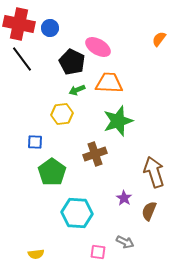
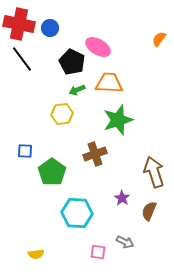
green star: moved 1 px up
blue square: moved 10 px left, 9 px down
purple star: moved 2 px left
